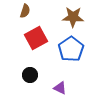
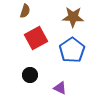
blue pentagon: moved 1 px right, 1 px down
